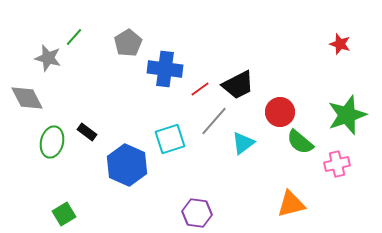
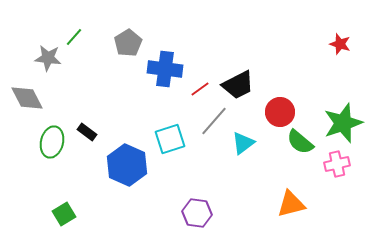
gray star: rotated 8 degrees counterclockwise
green star: moved 4 px left, 8 px down
